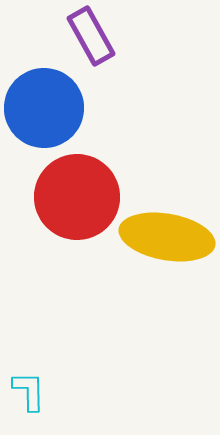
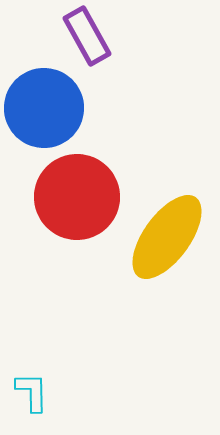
purple rectangle: moved 4 px left
yellow ellipse: rotated 64 degrees counterclockwise
cyan L-shape: moved 3 px right, 1 px down
